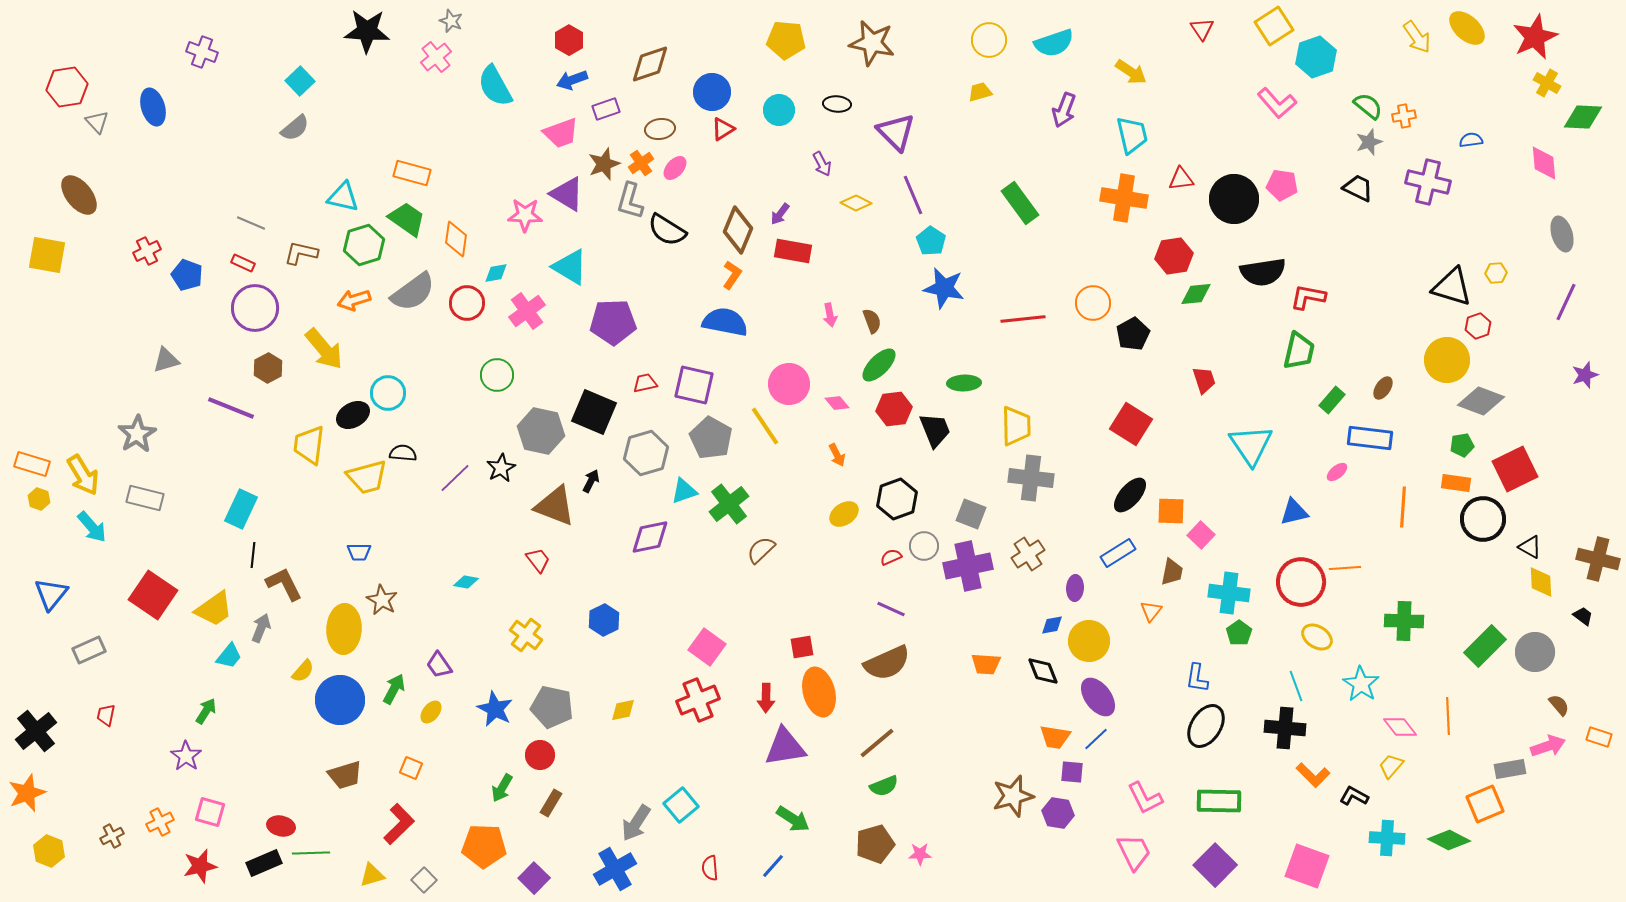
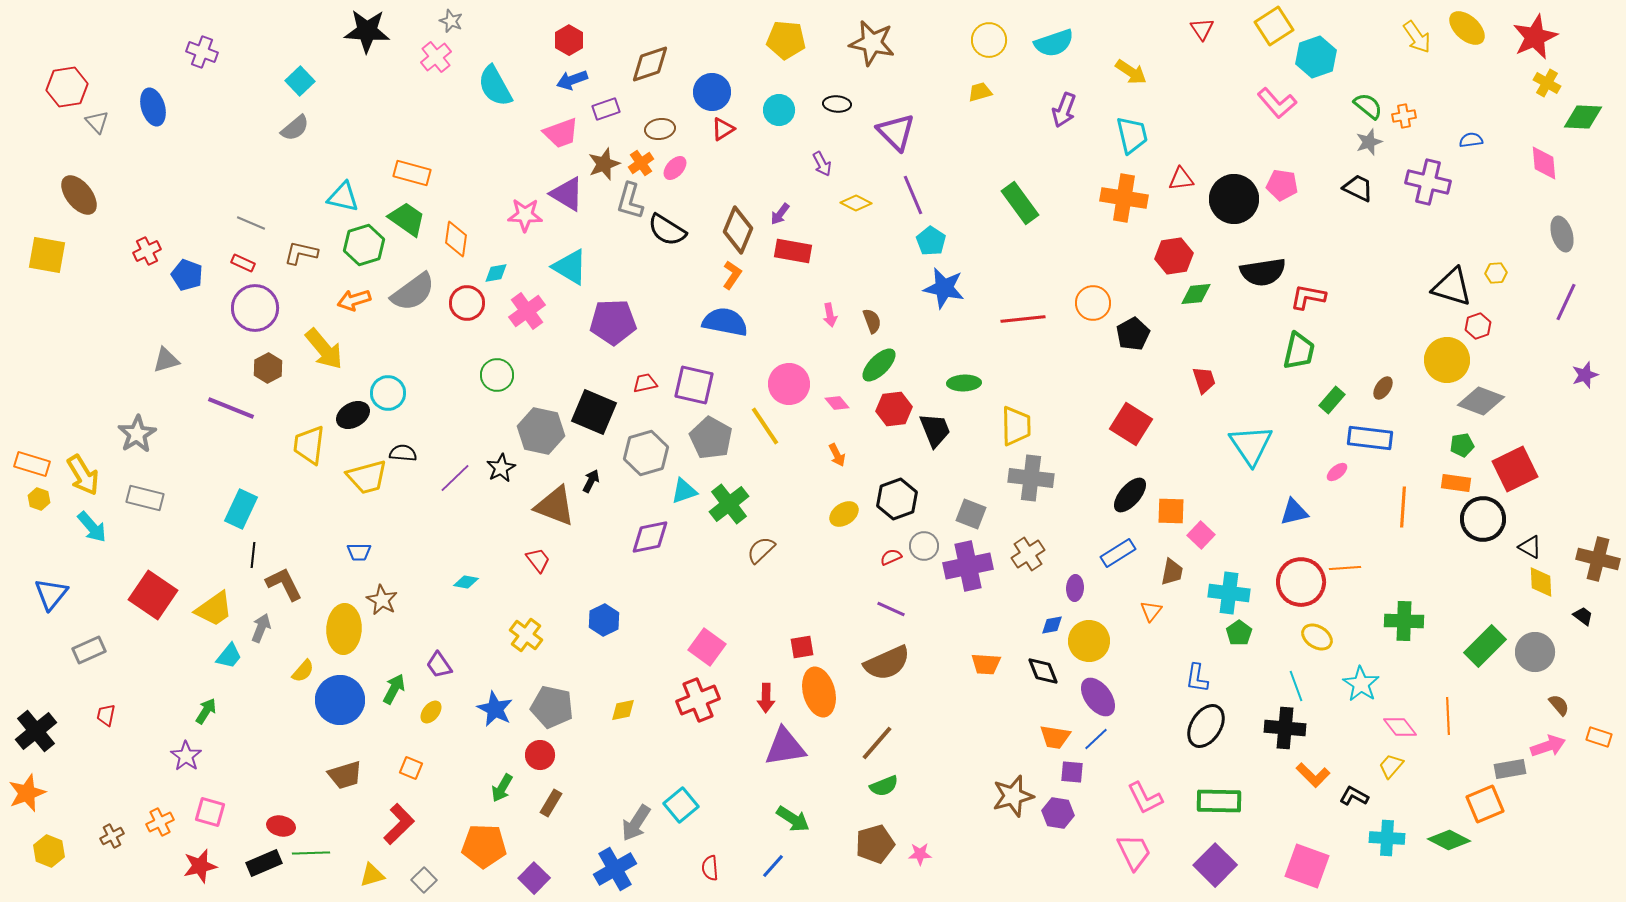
brown line at (877, 743): rotated 9 degrees counterclockwise
